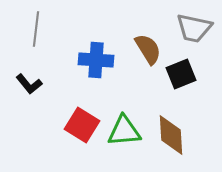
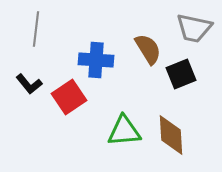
red square: moved 13 px left, 28 px up; rotated 24 degrees clockwise
